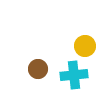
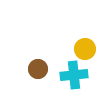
yellow circle: moved 3 px down
